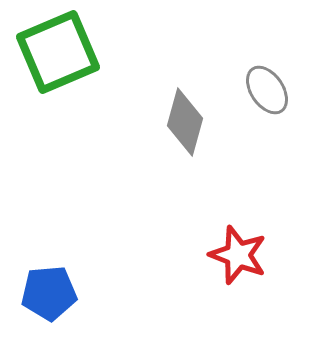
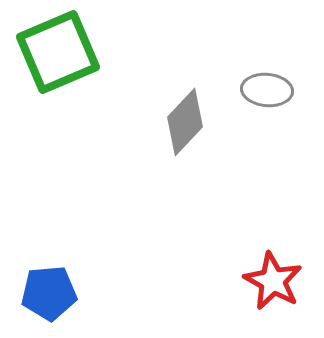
gray ellipse: rotated 51 degrees counterclockwise
gray diamond: rotated 28 degrees clockwise
red star: moved 35 px right, 26 px down; rotated 8 degrees clockwise
